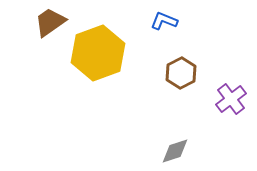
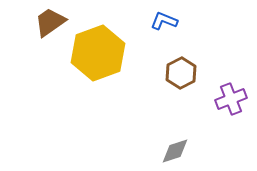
purple cross: rotated 16 degrees clockwise
